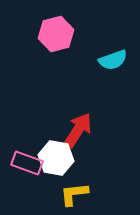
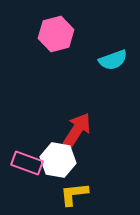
red arrow: moved 1 px left
white hexagon: moved 2 px right, 2 px down
